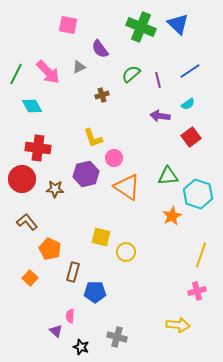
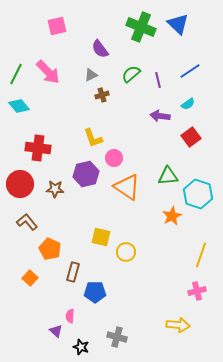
pink square: moved 11 px left, 1 px down; rotated 24 degrees counterclockwise
gray triangle: moved 12 px right, 8 px down
cyan diamond: moved 13 px left; rotated 10 degrees counterclockwise
red circle: moved 2 px left, 5 px down
